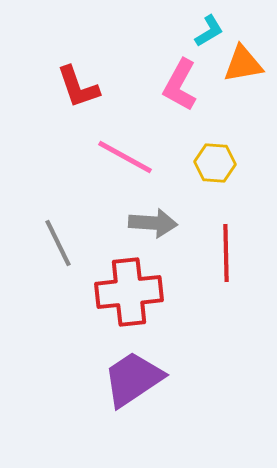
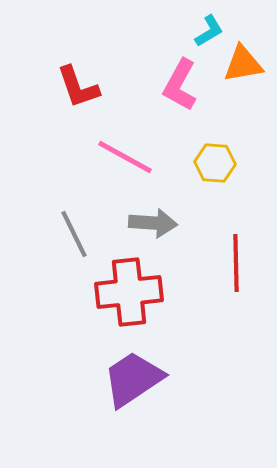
gray line: moved 16 px right, 9 px up
red line: moved 10 px right, 10 px down
